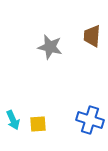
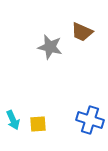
brown trapezoid: moved 10 px left, 4 px up; rotated 70 degrees counterclockwise
